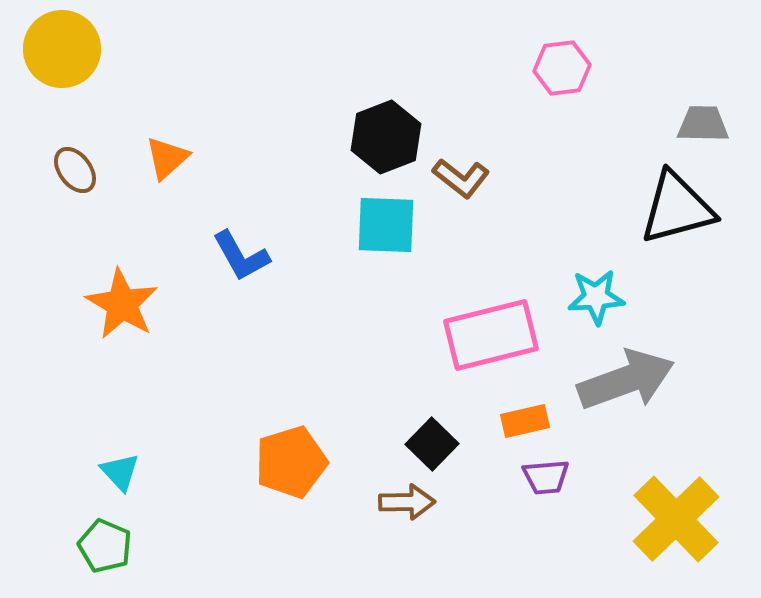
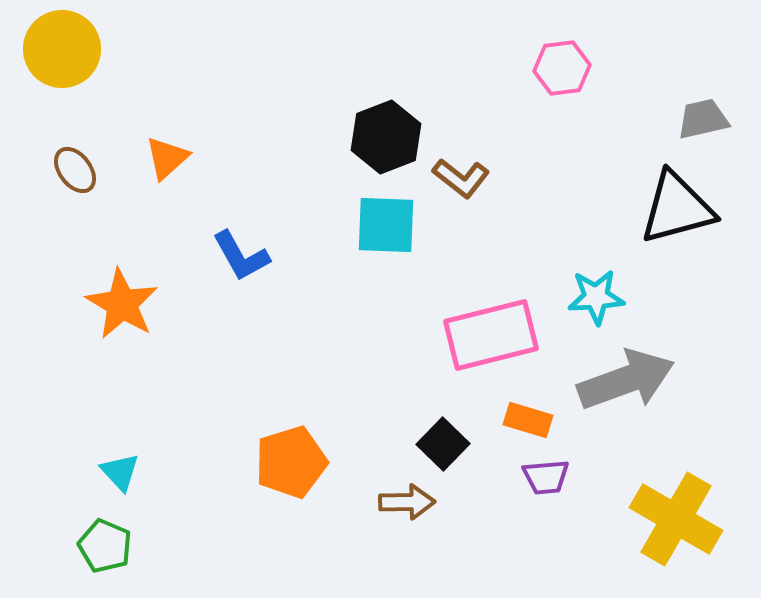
gray trapezoid: moved 5 px up; rotated 14 degrees counterclockwise
orange rectangle: moved 3 px right, 1 px up; rotated 30 degrees clockwise
black square: moved 11 px right
yellow cross: rotated 16 degrees counterclockwise
